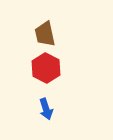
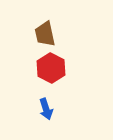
red hexagon: moved 5 px right
